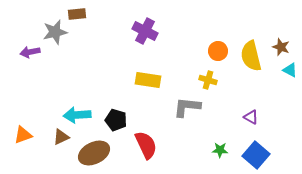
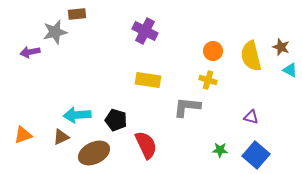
orange circle: moved 5 px left
purple triangle: rotated 14 degrees counterclockwise
